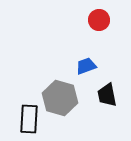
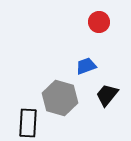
red circle: moved 2 px down
black trapezoid: rotated 50 degrees clockwise
black rectangle: moved 1 px left, 4 px down
